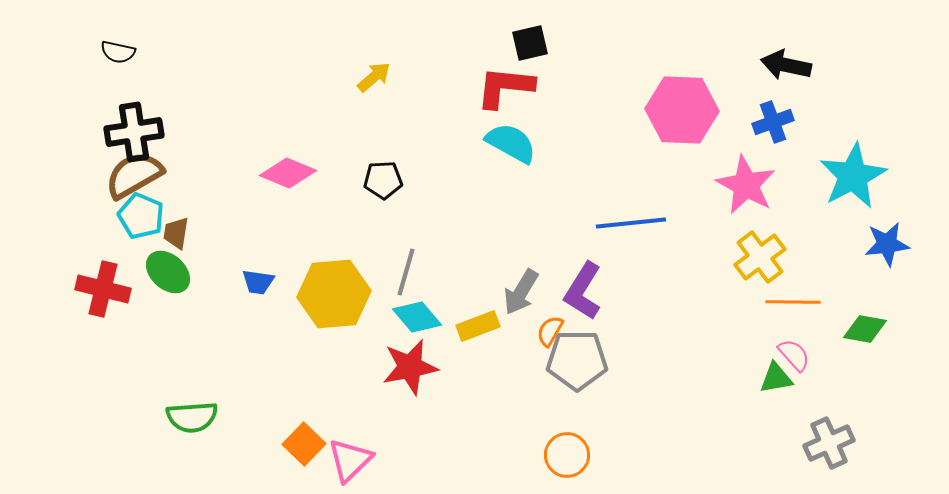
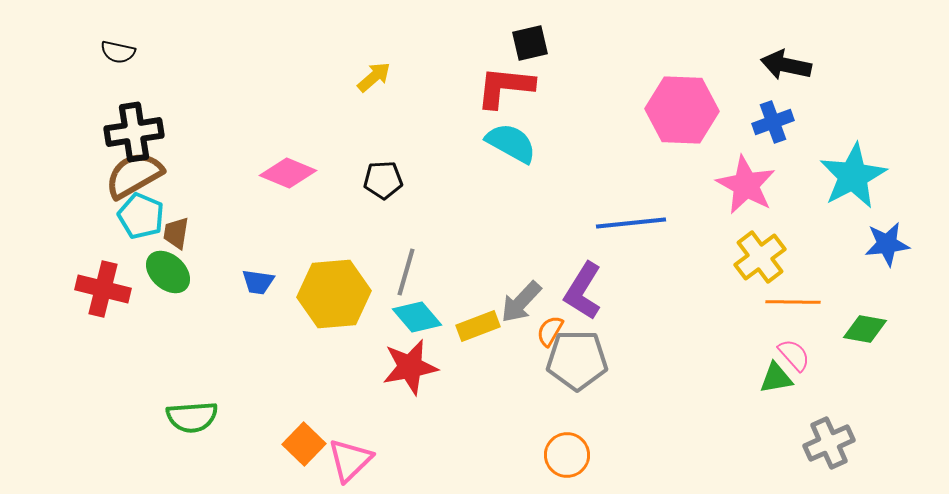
gray arrow: moved 10 px down; rotated 12 degrees clockwise
